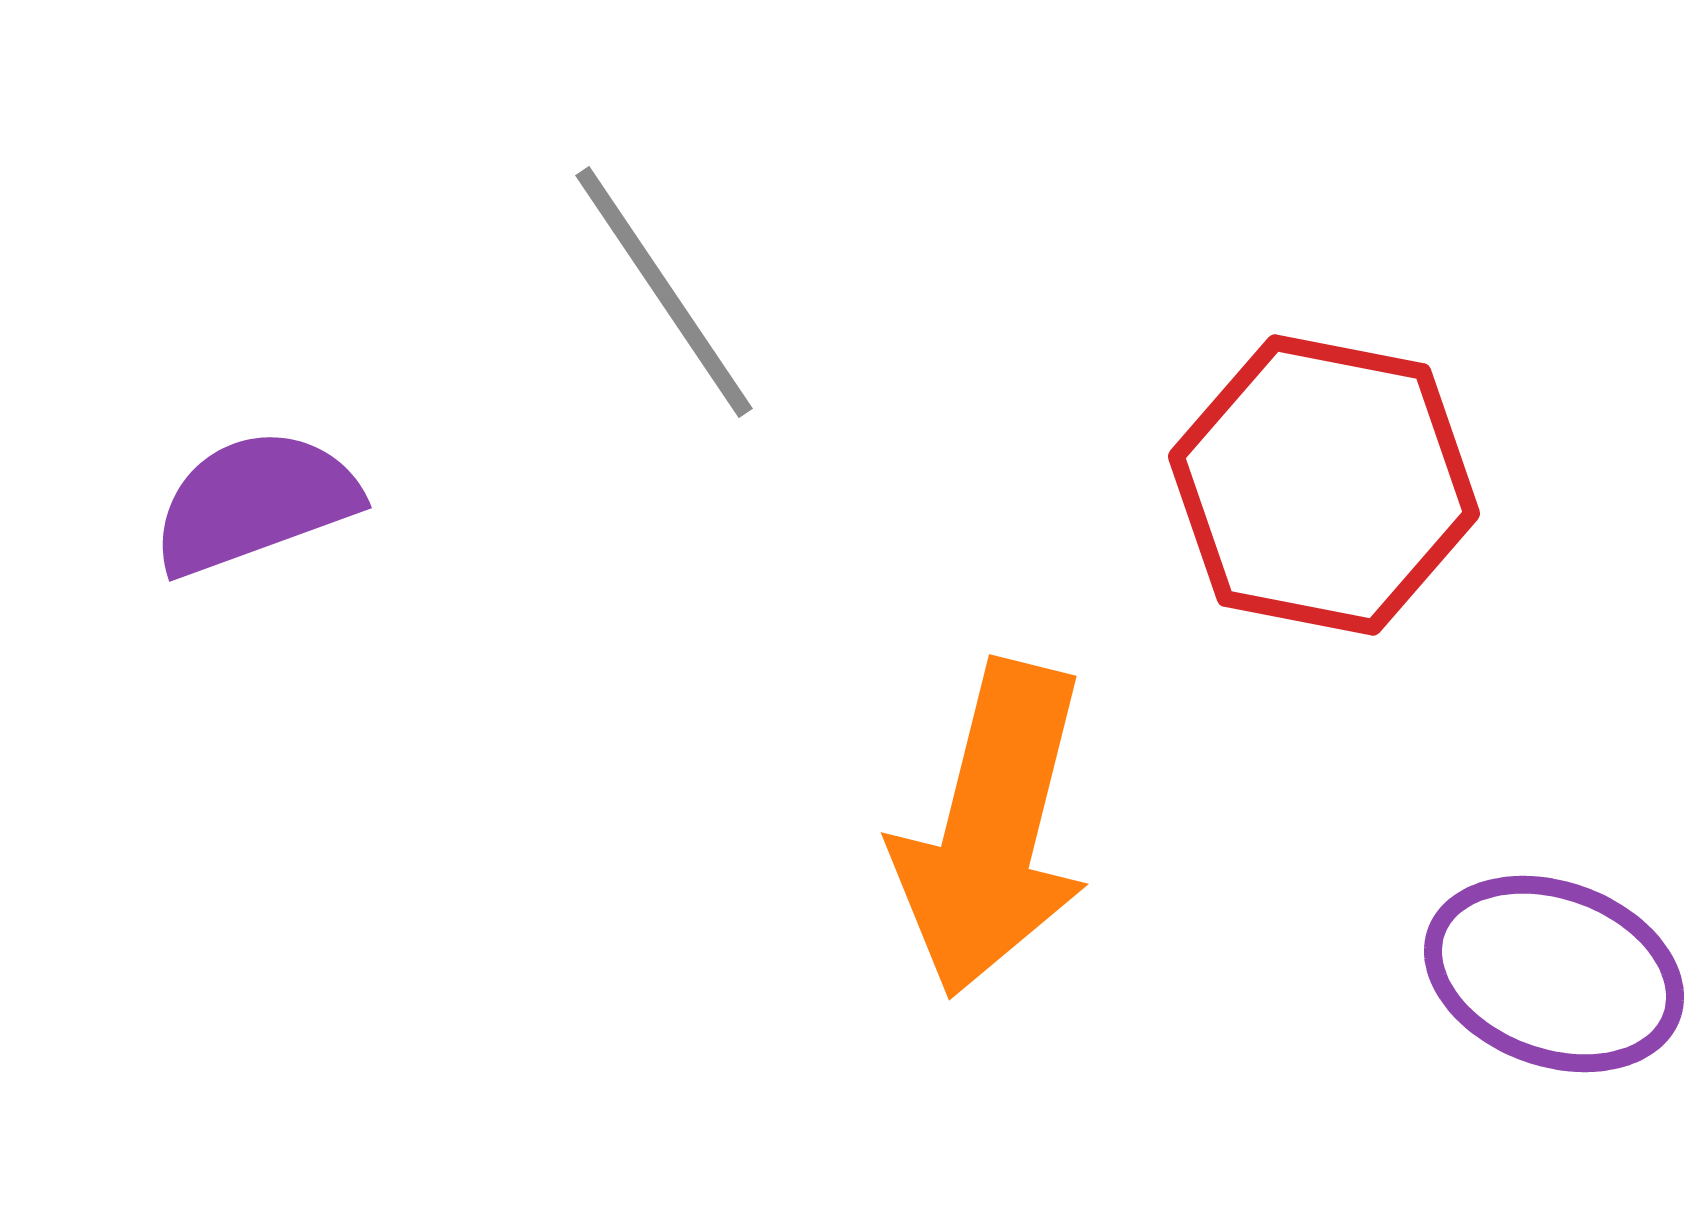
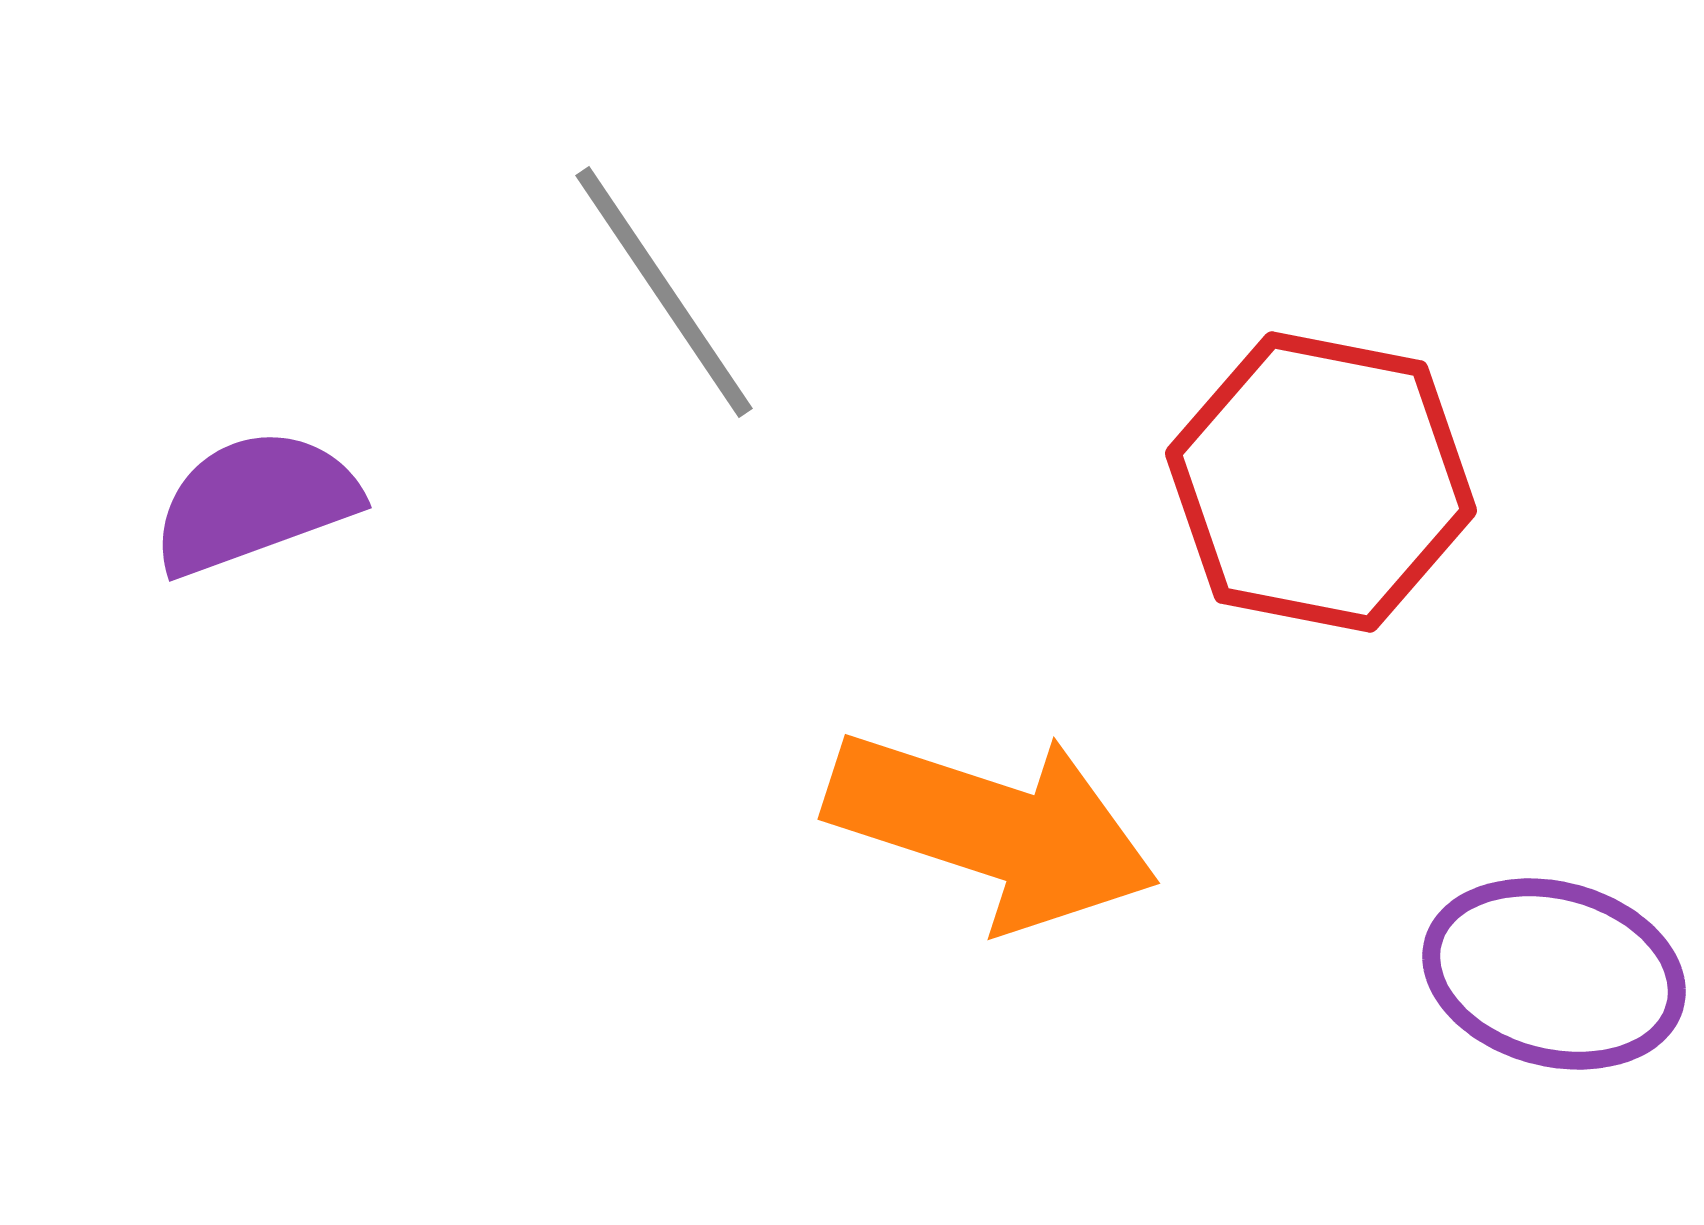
red hexagon: moved 3 px left, 3 px up
orange arrow: rotated 86 degrees counterclockwise
purple ellipse: rotated 5 degrees counterclockwise
